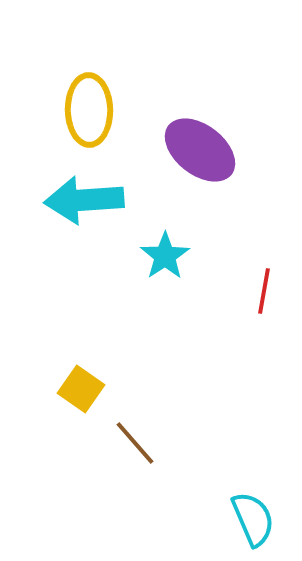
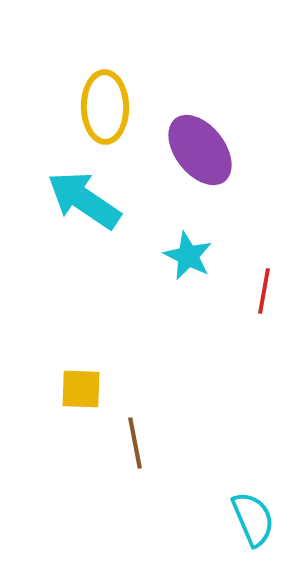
yellow ellipse: moved 16 px right, 3 px up
purple ellipse: rotated 14 degrees clockwise
cyan arrow: rotated 38 degrees clockwise
cyan star: moved 23 px right; rotated 12 degrees counterclockwise
yellow square: rotated 33 degrees counterclockwise
brown line: rotated 30 degrees clockwise
